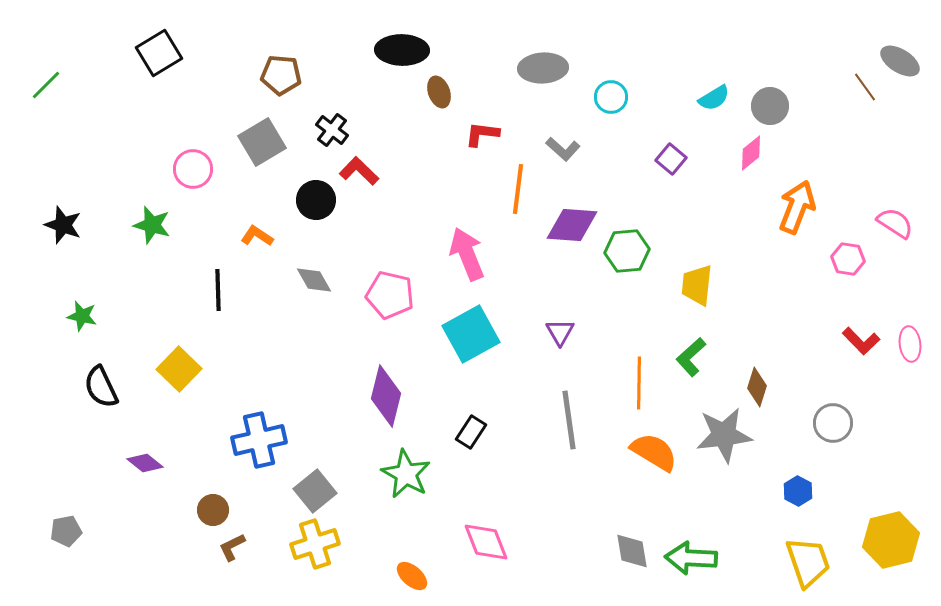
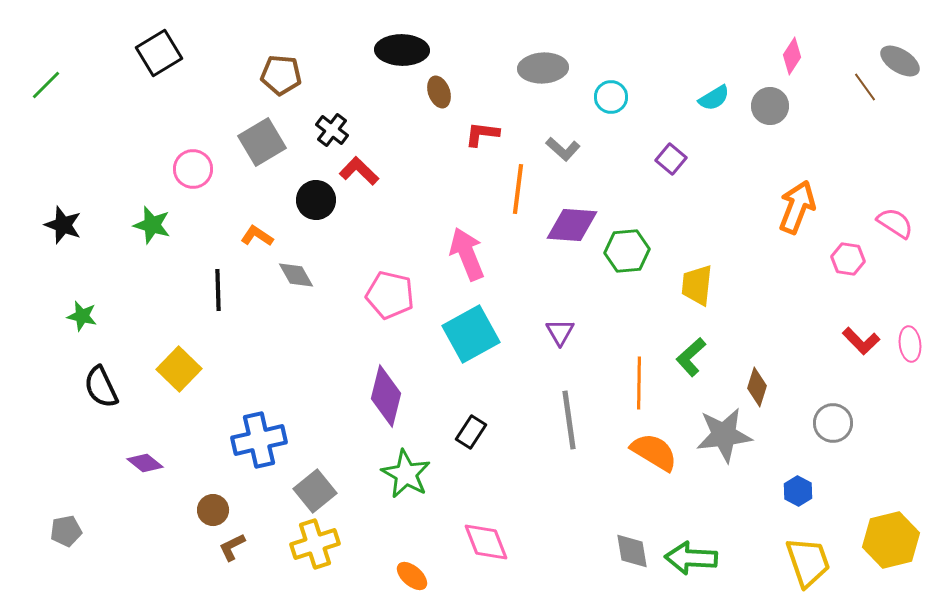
pink diamond at (751, 153): moved 41 px right, 97 px up; rotated 18 degrees counterclockwise
gray diamond at (314, 280): moved 18 px left, 5 px up
